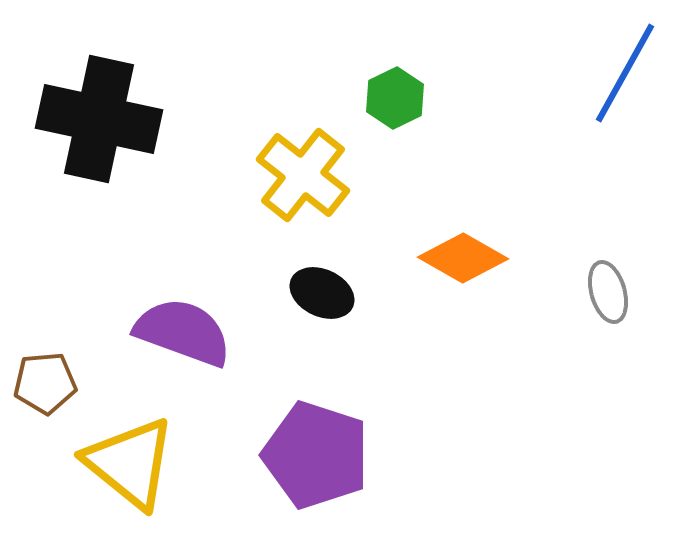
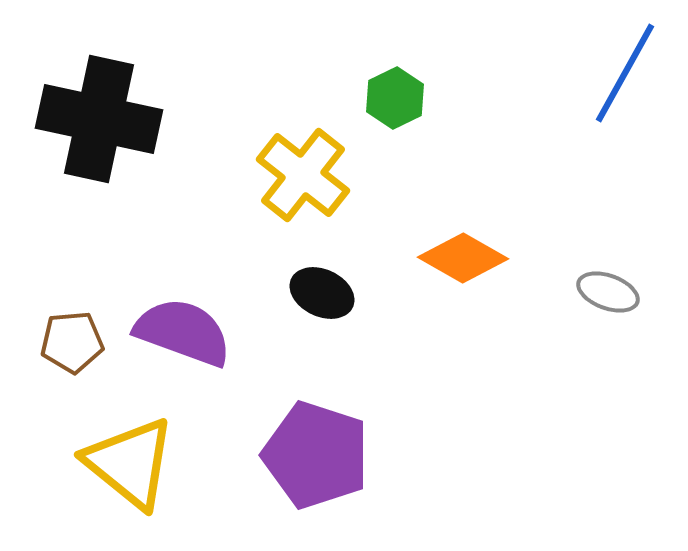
gray ellipse: rotated 54 degrees counterclockwise
brown pentagon: moved 27 px right, 41 px up
